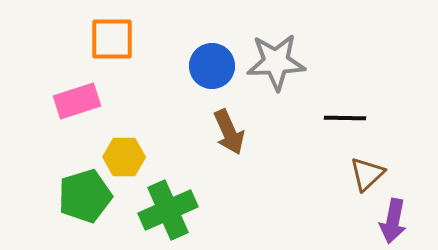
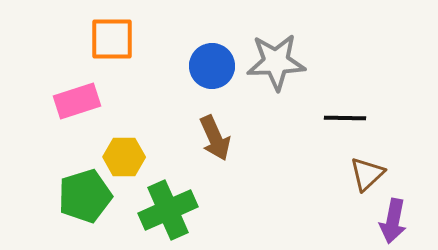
brown arrow: moved 14 px left, 6 px down
